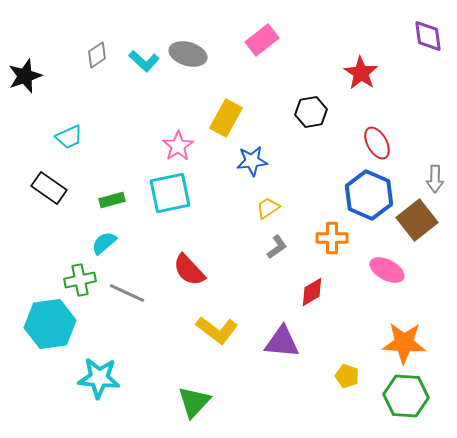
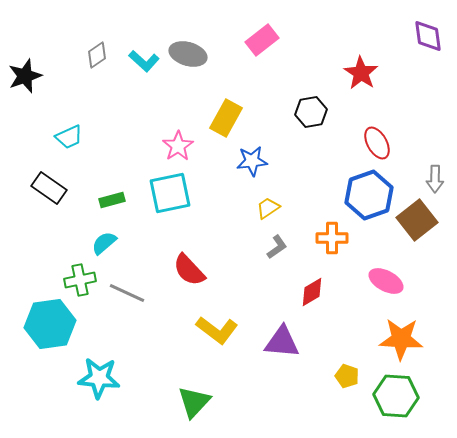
blue hexagon: rotated 18 degrees clockwise
pink ellipse: moved 1 px left, 11 px down
orange star: moved 3 px left, 4 px up
green hexagon: moved 10 px left
